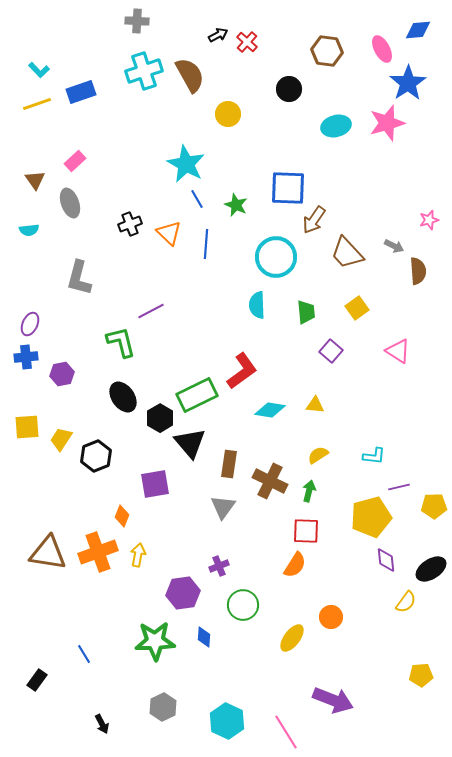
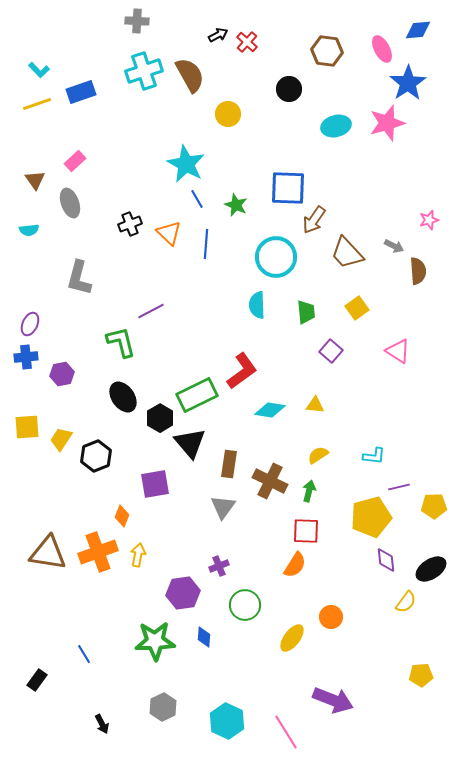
green circle at (243, 605): moved 2 px right
